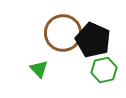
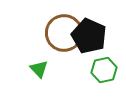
brown circle: moved 1 px right
black pentagon: moved 4 px left, 4 px up
